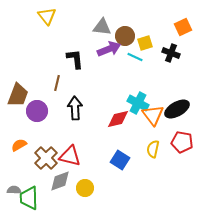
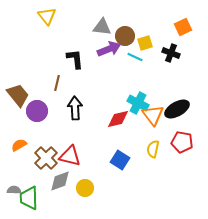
brown trapezoid: rotated 60 degrees counterclockwise
